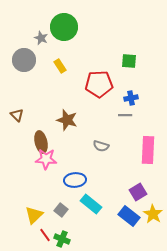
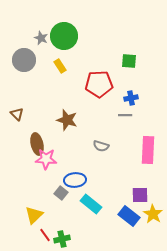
green circle: moved 9 px down
brown triangle: moved 1 px up
brown ellipse: moved 4 px left, 2 px down
purple square: moved 2 px right, 3 px down; rotated 30 degrees clockwise
gray square: moved 17 px up
green cross: rotated 35 degrees counterclockwise
